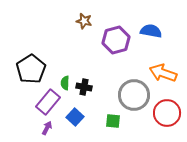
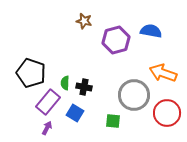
black pentagon: moved 4 px down; rotated 20 degrees counterclockwise
blue square: moved 4 px up; rotated 12 degrees counterclockwise
